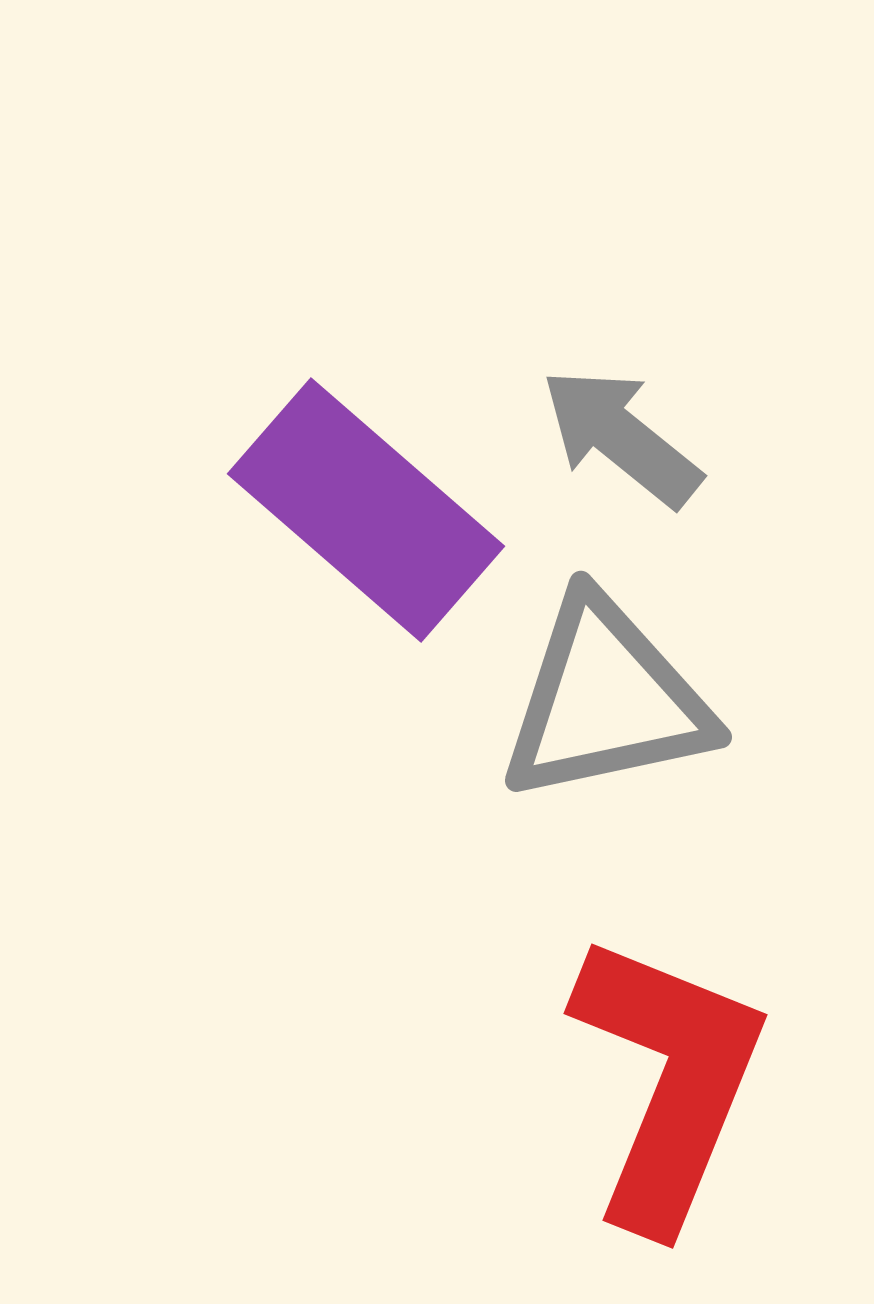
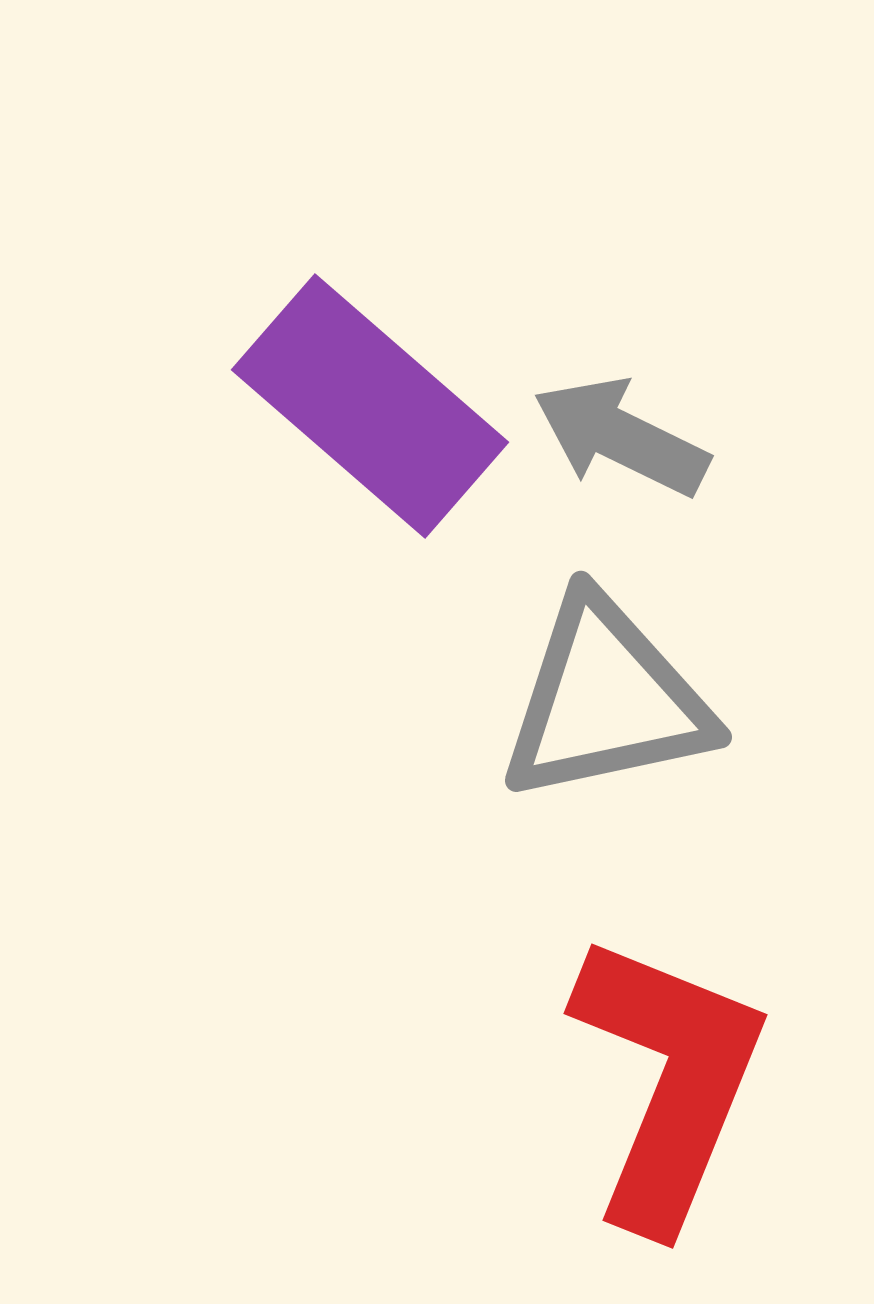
gray arrow: rotated 13 degrees counterclockwise
purple rectangle: moved 4 px right, 104 px up
